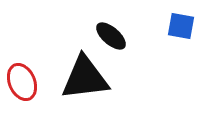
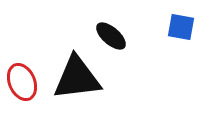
blue square: moved 1 px down
black triangle: moved 8 px left
